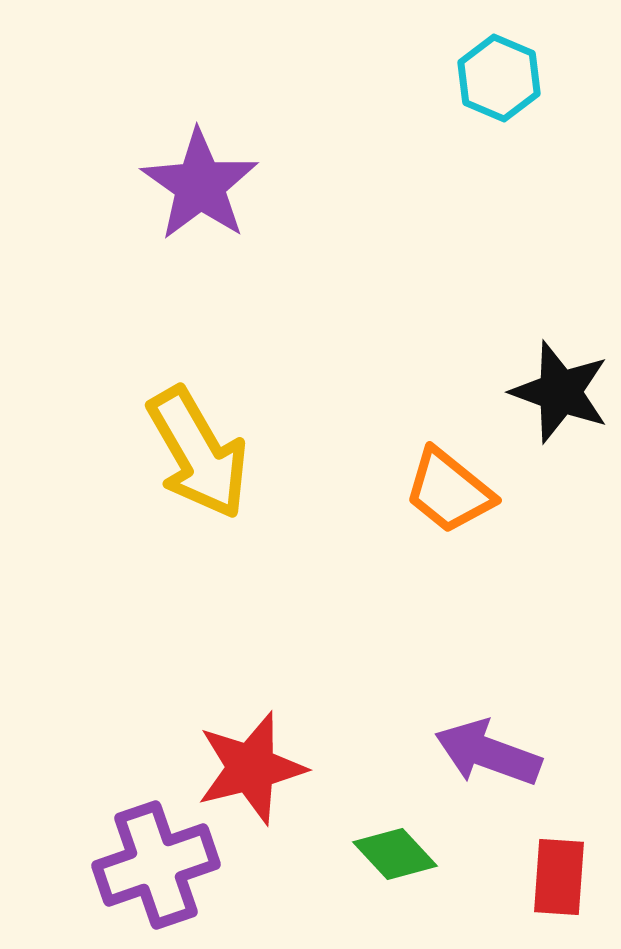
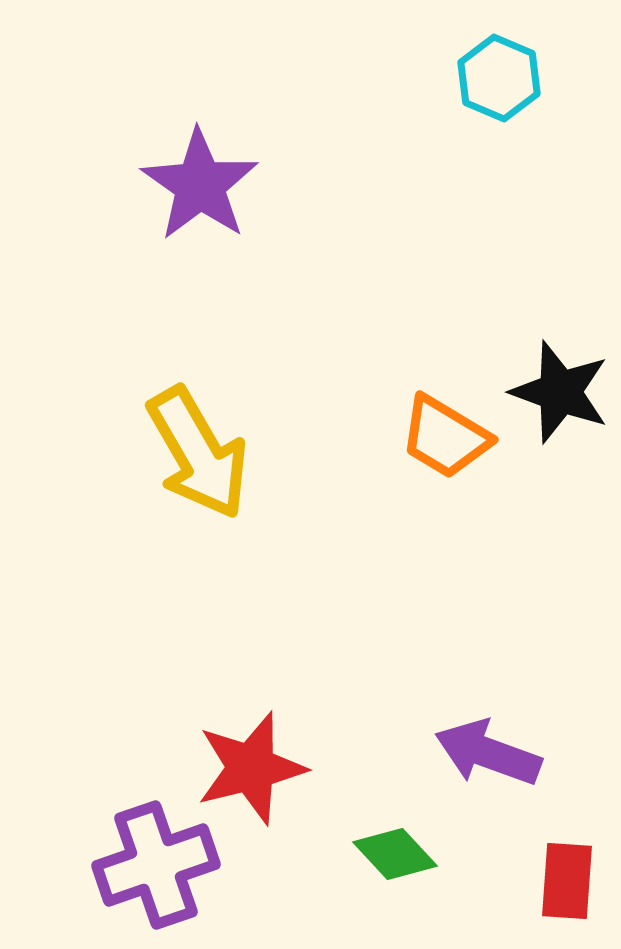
orange trapezoid: moved 4 px left, 54 px up; rotated 8 degrees counterclockwise
red rectangle: moved 8 px right, 4 px down
